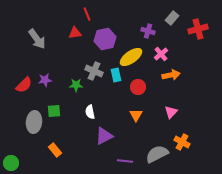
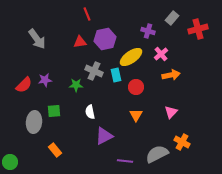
red triangle: moved 5 px right, 9 px down
red circle: moved 2 px left
green circle: moved 1 px left, 1 px up
